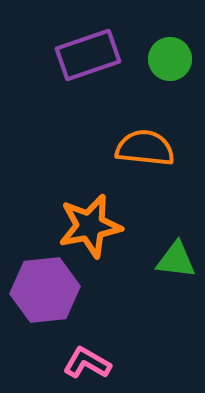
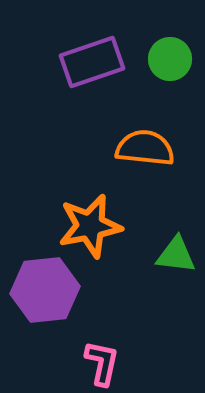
purple rectangle: moved 4 px right, 7 px down
green triangle: moved 5 px up
pink L-shape: moved 15 px right; rotated 72 degrees clockwise
